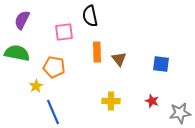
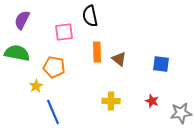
brown triangle: rotated 14 degrees counterclockwise
gray star: moved 1 px right
